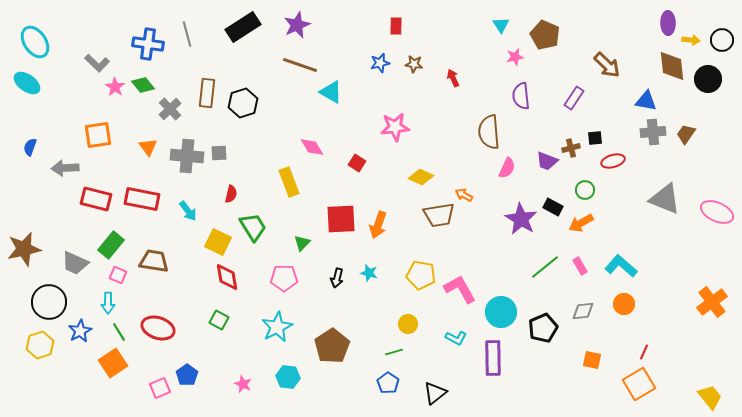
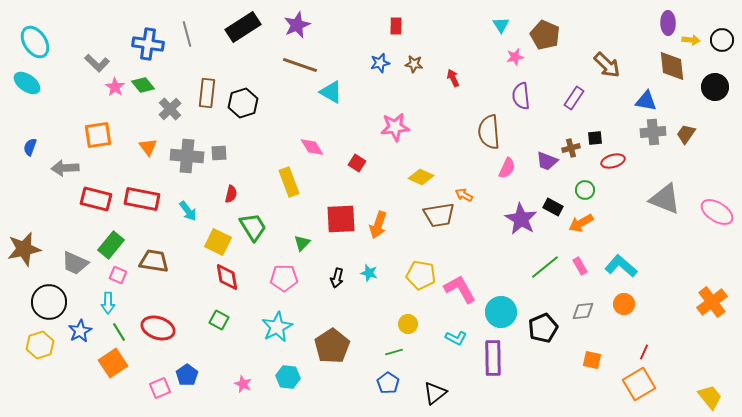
black circle at (708, 79): moved 7 px right, 8 px down
pink ellipse at (717, 212): rotated 8 degrees clockwise
